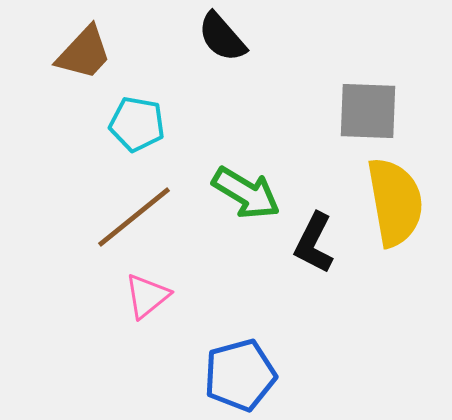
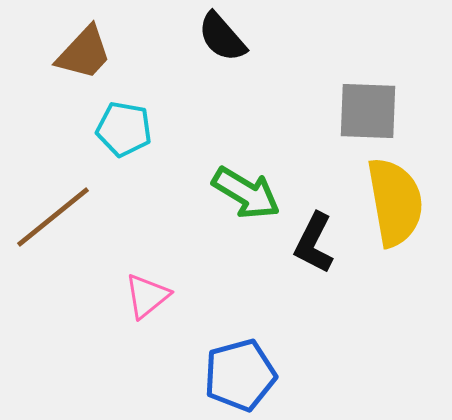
cyan pentagon: moved 13 px left, 5 px down
brown line: moved 81 px left
